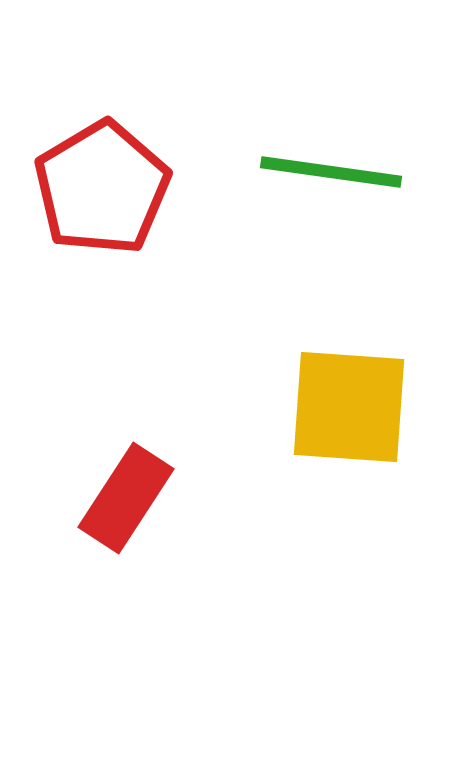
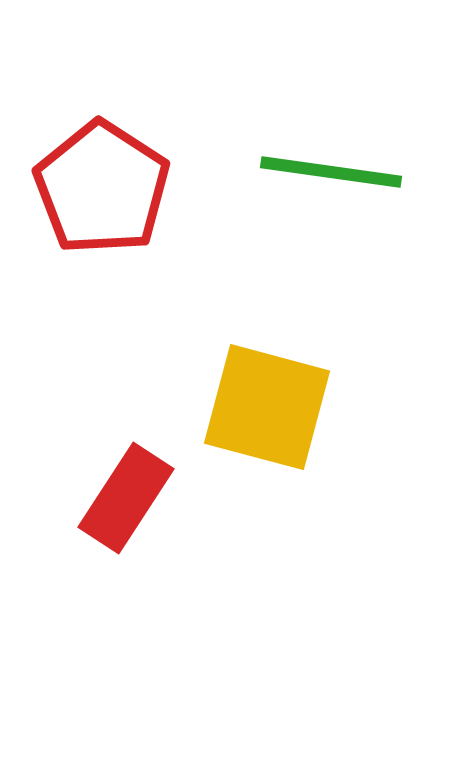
red pentagon: rotated 8 degrees counterclockwise
yellow square: moved 82 px left; rotated 11 degrees clockwise
